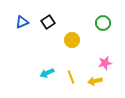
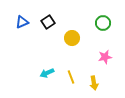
yellow circle: moved 2 px up
pink star: moved 6 px up
yellow arrow: moved 1 px left, 2 px down; rotated 88 degrees counterclockwise
